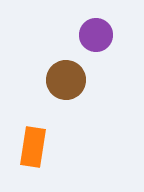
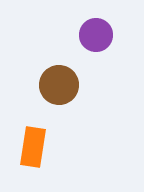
brown circle: moved 7 px left, 5 px down
